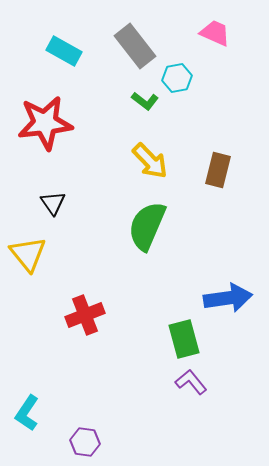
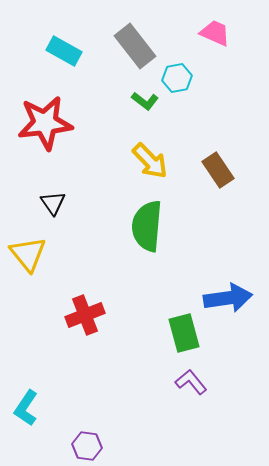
brown rectangle: rotated 48 degrees counterclockwise
green semicircle: rotated 18 degrees counterclockwise
green rectangle: moved 6 px up
cyan L-shape: moved 1 px left, 5 px up
purple hexagon: moved 2 px right, 4 px down
